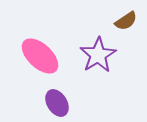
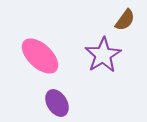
brown semicircle: moved 1 px left, 1 px up; rotated 20 degrees counterclockwise
purple star: moved 5 px right
